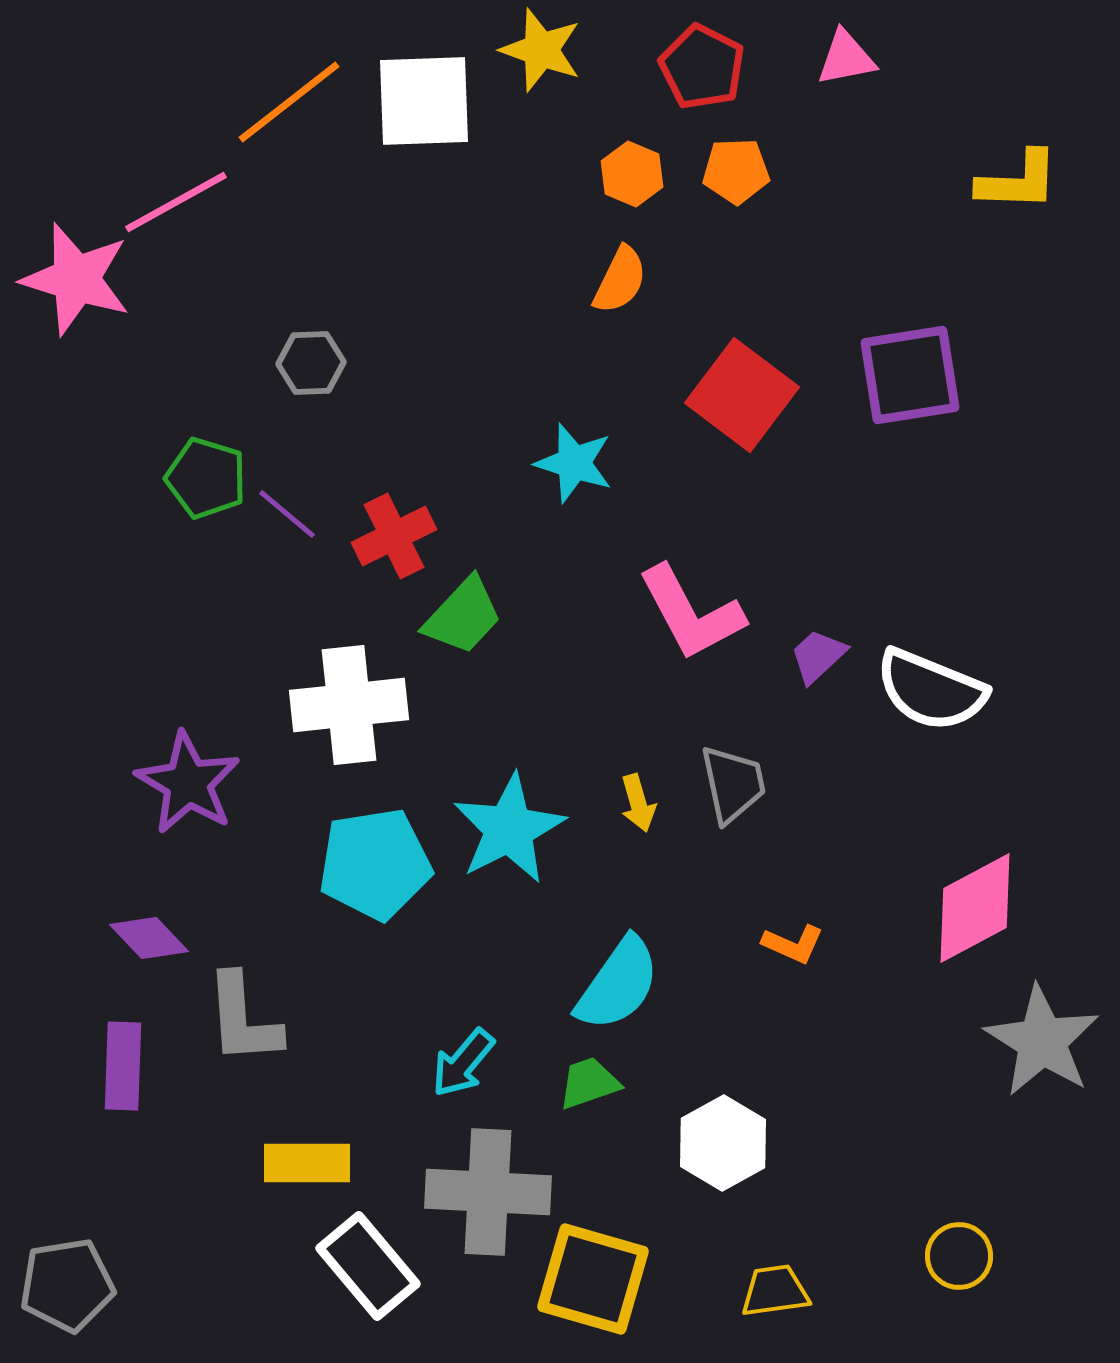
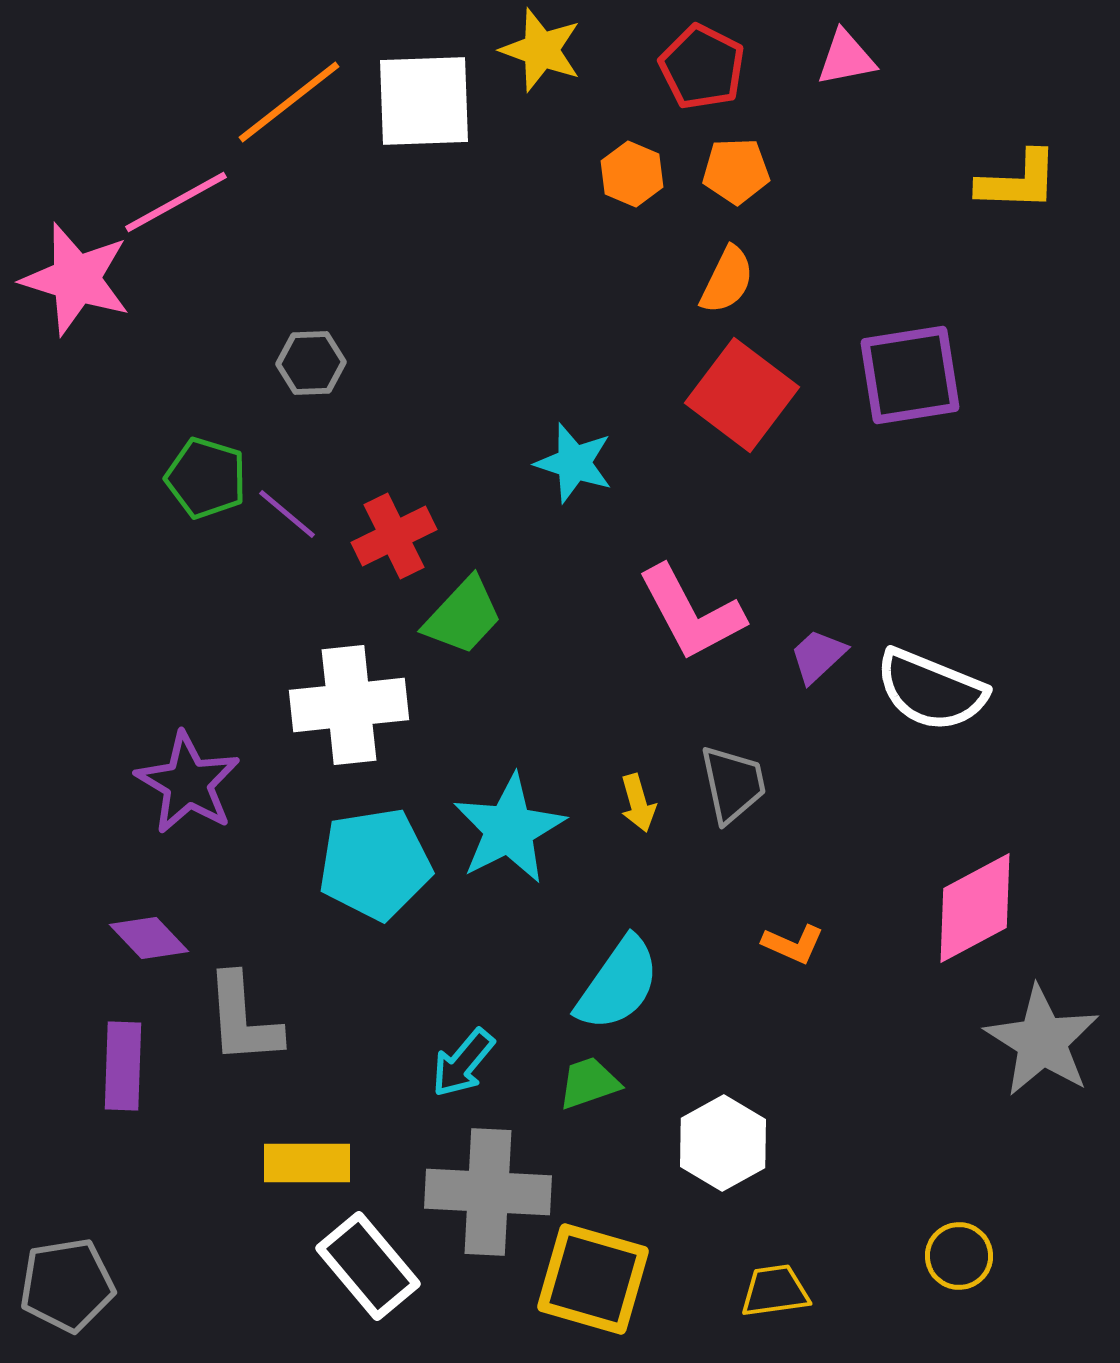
orange semicircle at (620, 280): moved 107 px right
